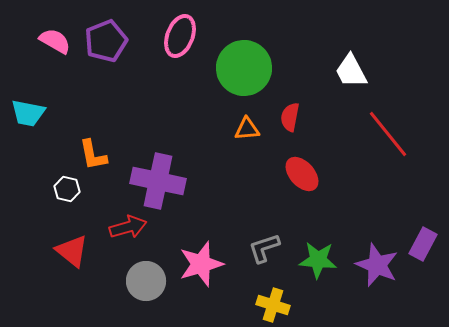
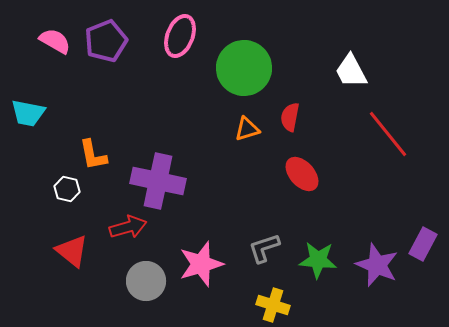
orange triangle: rotated 12 degrees counterclockwise
